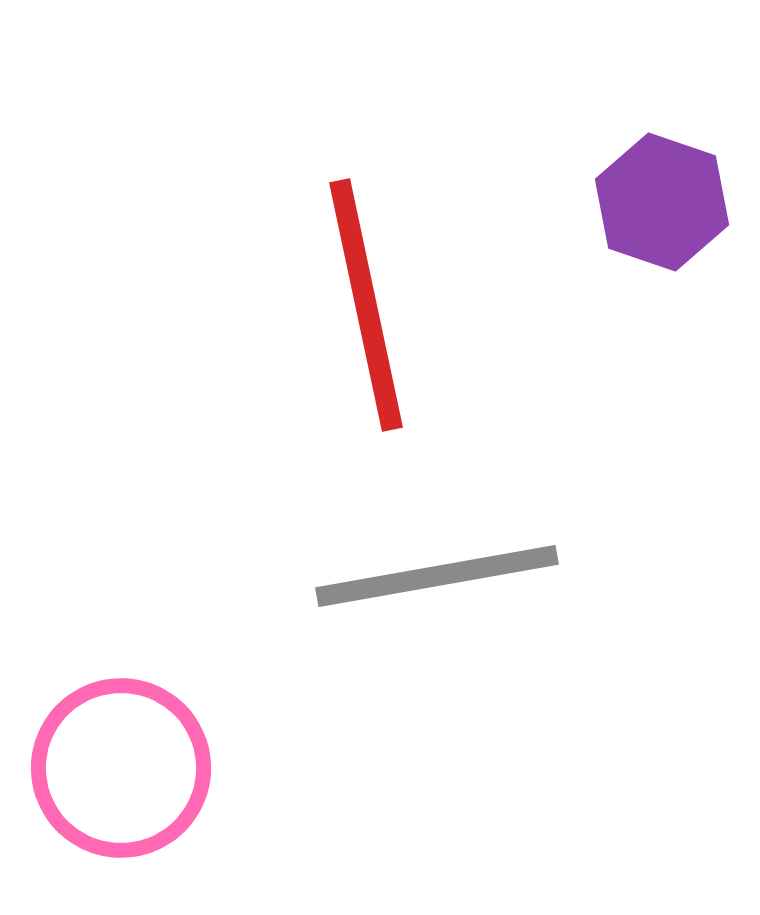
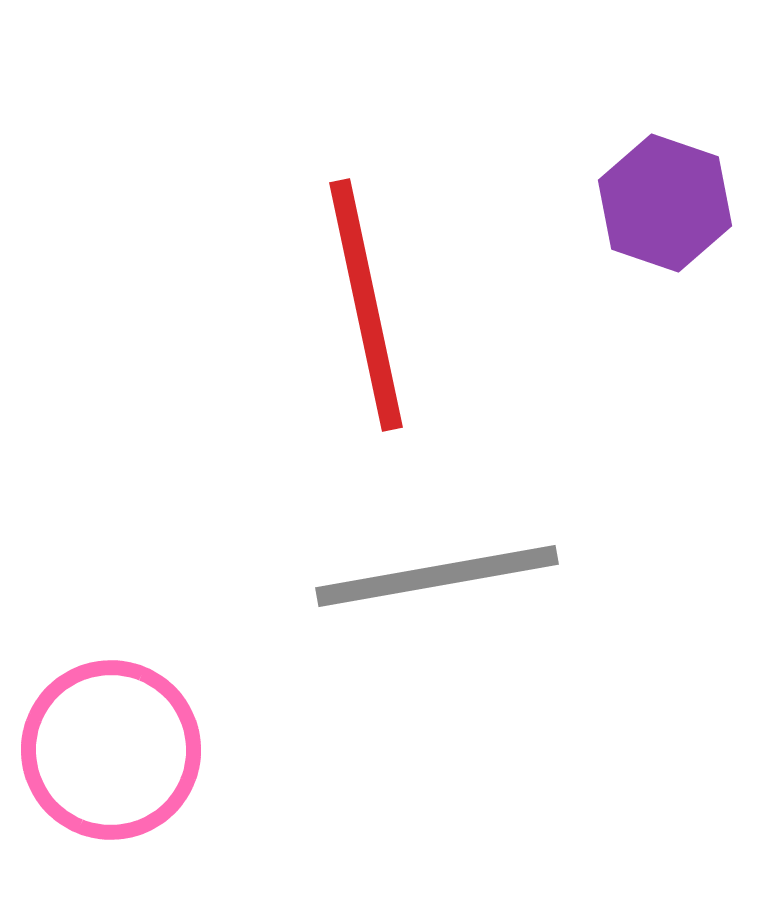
purple hexagon: moved 3 px right, 1 px down
pink circle: moved 10 px left, 18 px up
